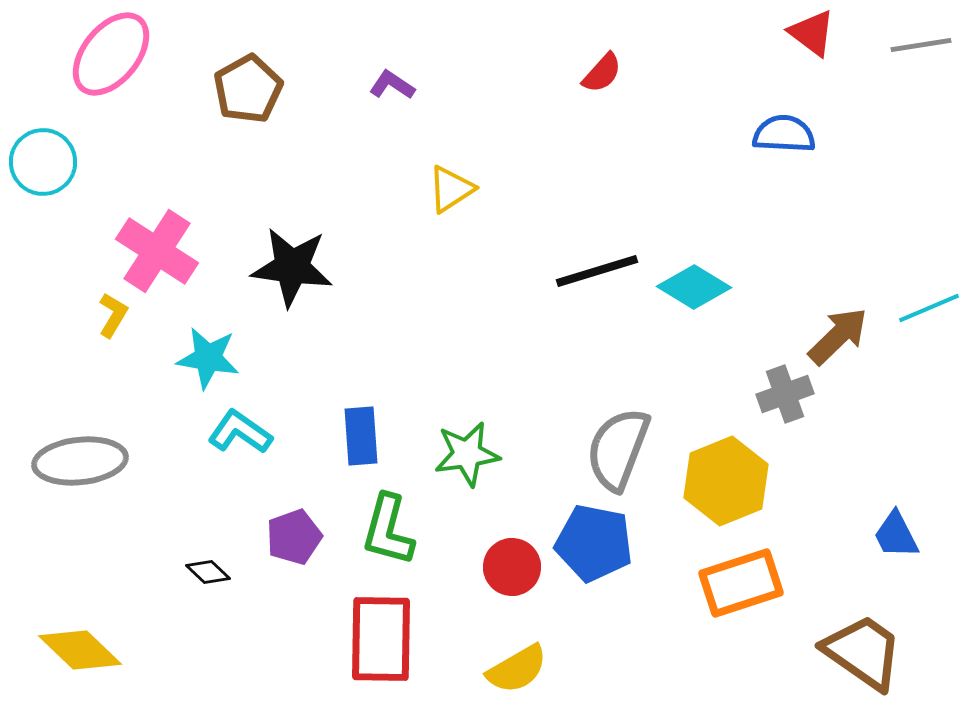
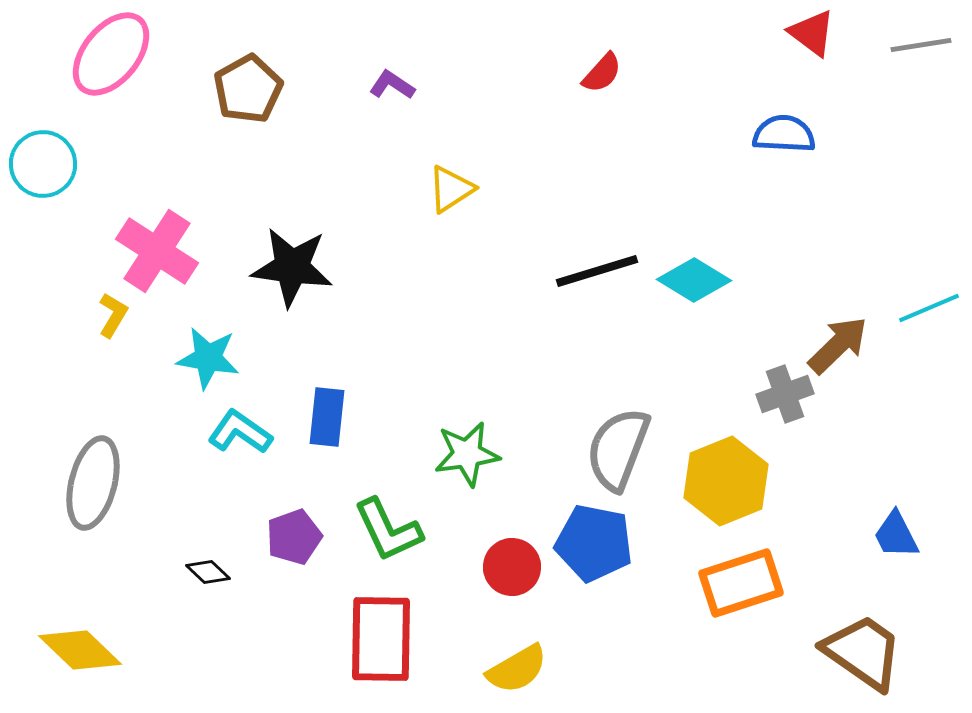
cyan circle: moved 2 px down
cyan diamond: moved 7 px up
brown arrow: moved 9 px down
blue rectangle: moved 34 px left, 19 px up; rotated 10 degrees clockwise
gray ellipse: moved 13 px right, 22 px down; rotated 70 degrees counterclockwise
green L-shape: rotated 40 degrees counterclockwise
